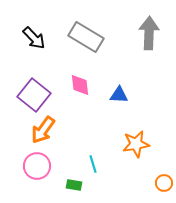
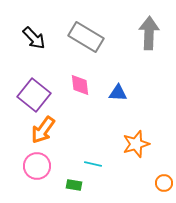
blue triangle: moved 1 px left, 2 px up
orange star: rotated 8 degrees counterclockwise
cyan line: rotated 60 degrees counterclockwise
